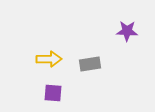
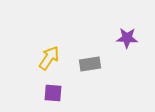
purple star: moved 7 px down
yellow arrow: moved 1 px up; rotated 55 degrees counterclockwise
